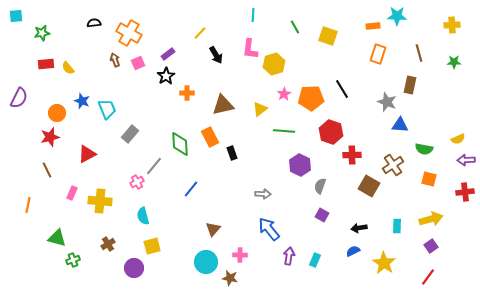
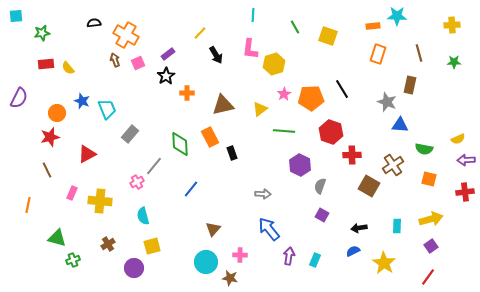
orange cross at (129, 33): moved 3 px left, 2 px down
